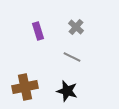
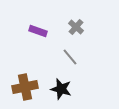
purple rectangle: rotated 54 degrees counterclockwise
gray line: moved 2 px left; rotated 24 degrees clockwise
black star: moved 6 px left, 2 px up
